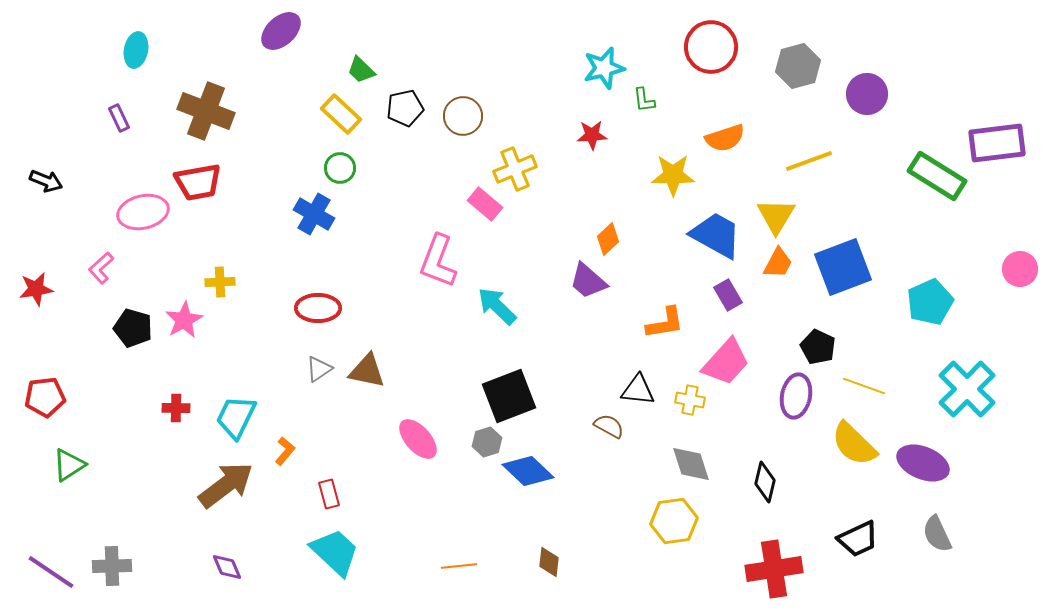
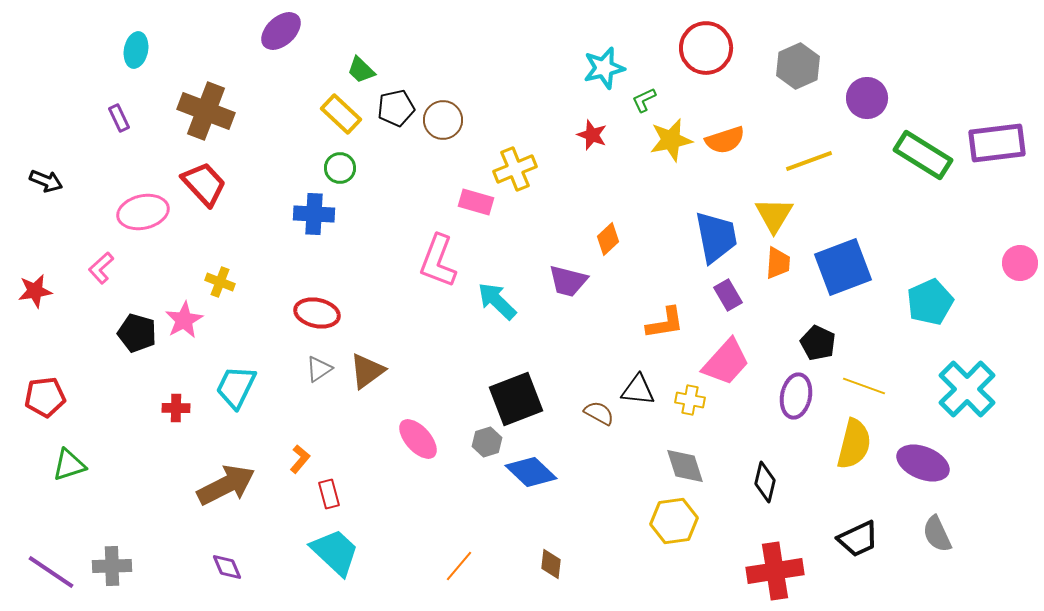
red circle at (711, 47): moved 5 px left, 1 px down
gray hexagon at (798, 66): rotated 9 degrees counterclockwise
purple circle at (867, 94): moved 4 px down
green L-shape at (644, 100): rotated 72 degrees clockwise
black pentagon at (405, 108): moved 9 px left
brown circle at (463, 116): moved 20 px left, 4 px down
red star at (592, 135): rotated 24 degrees clockwise
orange semicircle at (725, 138): moved 2 px down
yellow star at (673, 175): moved 2 px left, 35 px up; rotated 12 degrees counterclockwise
green rectangle at (937, 176): moved 14 px left, 21 px up
red trapezoid at (198, 182): moved 6 px right, 2 px down; rotated 123 degrees counterclockwise
pink rectangle at (485, 204): moved 9 px left, 2 px up; rotated 24 degrees counterclockwise
blue cross at (314, 214): rotated 27 degrees counterclockwise
yellow triangle at (776, 216): moved 2 px left, 1 px up
blue trapezoid at (716, 235): moved 2 px down; rotated 50 degrees clockwise
orange trapezoid at (778, 263): rotated 24 degrees counterclockwise
pink circle at (1020, 269): moved 6 px up
purple trapezoid at (588, 281): moved 20 px left; rotated 27 degrees counterclockwise
yellow cross at (220, 282): rotated 24 degrees clockwise
red star at (36, 289): moved 1 px left, 2 px down
cyan arrow at (497, 306): moved 5 px up
red ellipse at (318, 308): moved 1 px left, 5 px down; rotated 12 degrees clockwise
black pentagon at (133, 328): moved 4 px right, 5 px down
black pentagon at (818, 347): moved 4 px up
brown triangle at (367, 371): rotated 48 degrees counterclockwise
black square at (509, 396): moved 7 px right, 3 px down
cyan trapezoid at (236, 417): moved 30 px up
brown semicircle at (609, 426): moved 10 px left, 13 px up
yellow semicircle at (854, 444): rotated 120 degrees counterclockwise
orange L-shape at (285, 451): moved 15 px right, 8 px down
gray diamond at (691, 464): moved 6 px left, 2 px down
green triangle at (69, 465): rotated 15 degrees clockwise
blue diamond at (528, 471): moved 3 px right, 1 px down
brown arrow at (226, 485): rotated 10 degrees clockwise
brown diamond at (549, 562): moved 2 px right, 2 px down
orange line at (459, 566): rotated 44 degrees counterclockwise
red cross at (774, 569): moved 1 px right, 2 px down
